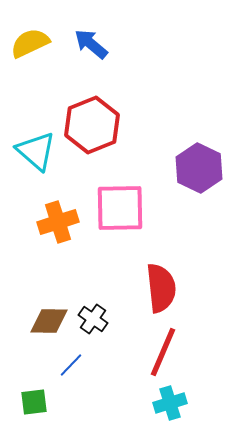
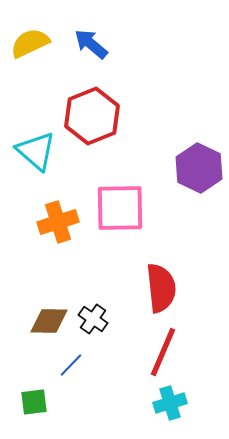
red hexagon: moved 9 px up
